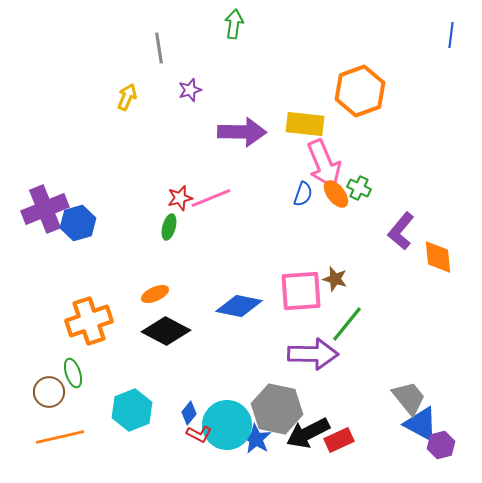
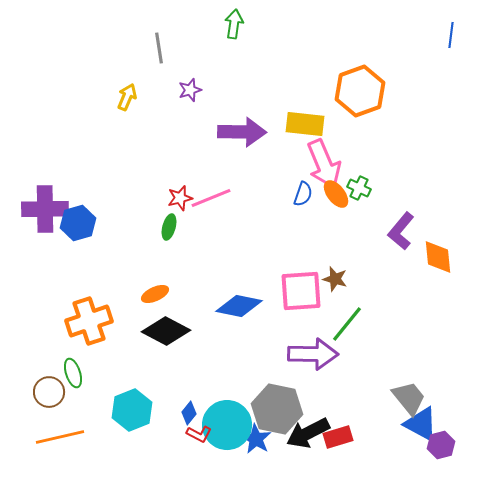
purple cross at (45, 209): rotated 21 degrees clockwise
red rectangle at (339, 440): moved 1 px left, 3 px up; rotated 8 degrees clockwise
